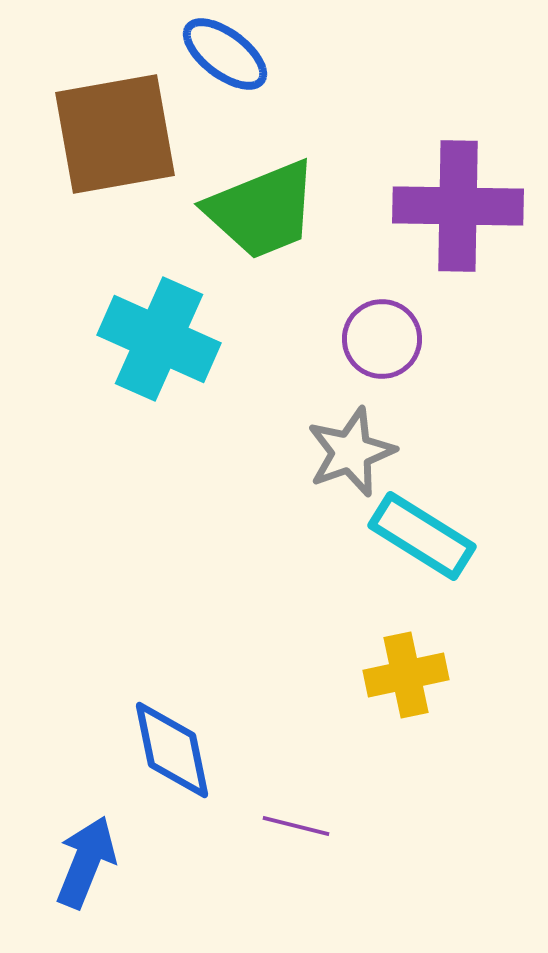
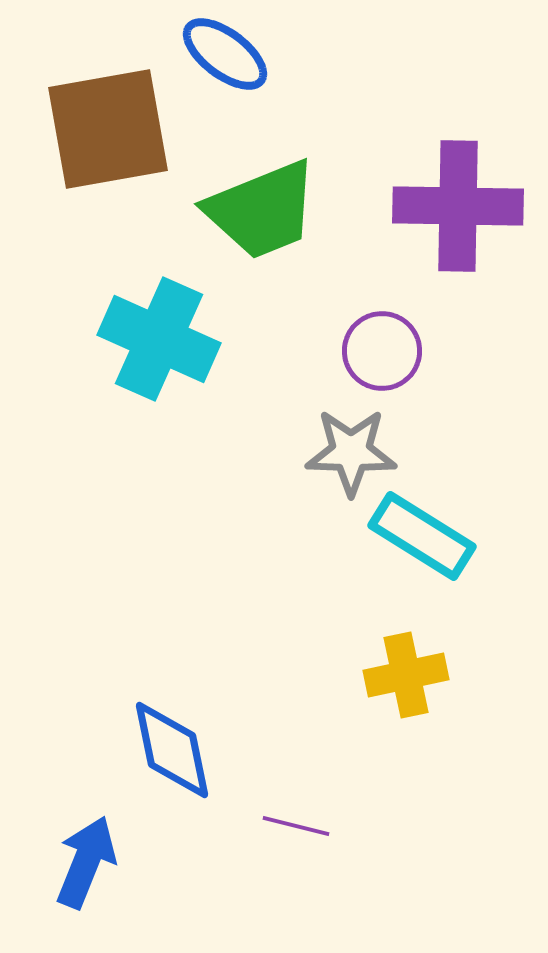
brown square: moved 7 px left, 5 px up
purple circle: moved 12 px down
gray star: rotated 22 degrees clockwise
